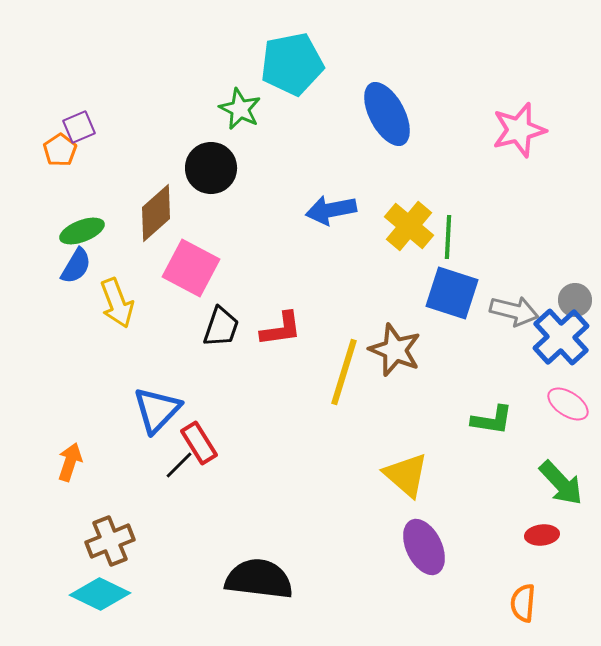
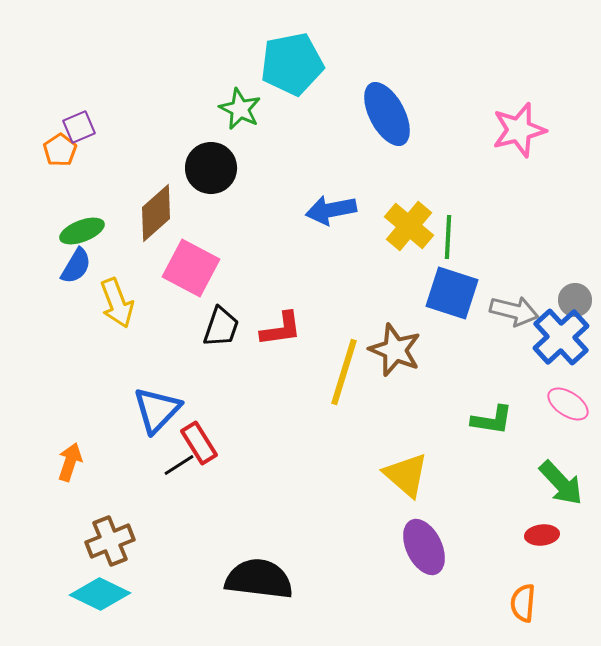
black line: rotated 12 degrees clockwise
